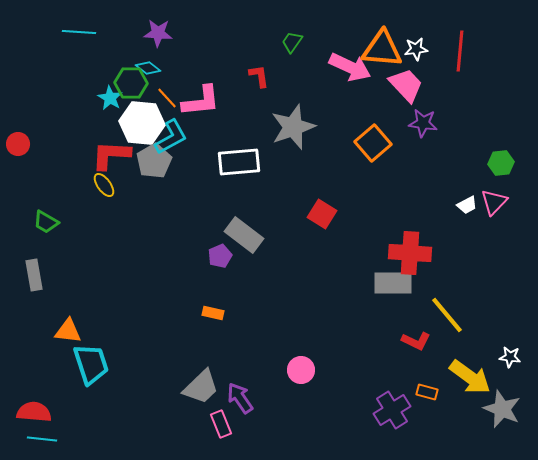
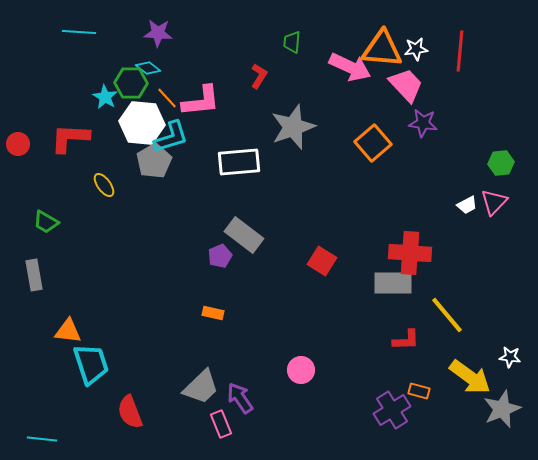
green trapezoid at (292, 42): rotated 30 degrees counterclockwise
red L-shape at (259, 76): rotated 40 degrees clockwise
cyan star at (110, 98): moved 5 px left, 1 px up
cyan L-shape at (171, 137): rotated 12 degrees clockwise
red L-shape at (111, 155): moved 41 px left, 17 px up
red square at (322, 214): moved 47 px down
red L-shape at (416, 341): moved 10 px left, 1 px up; rotated 28 degrees counterclockwise
orange rectangle at (427, 392): moved 8 px left, 1 px up
gray star at (502, 409): rotated 27 degrees clockwise
red semicircle at (34, 412): moved 96 px right; rotated 116 degrees counterclockwise
